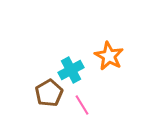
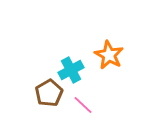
orange star: moved 1 px up
pink line: moved 1 px right; rotated 15 degrees counterclockwise
